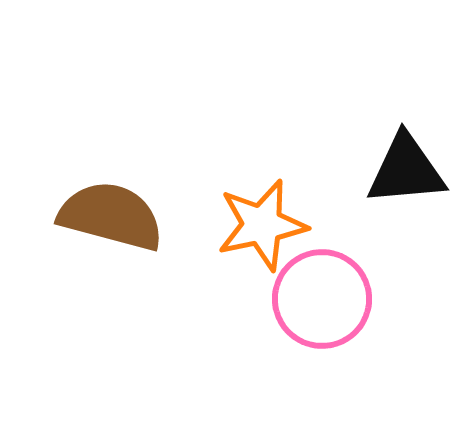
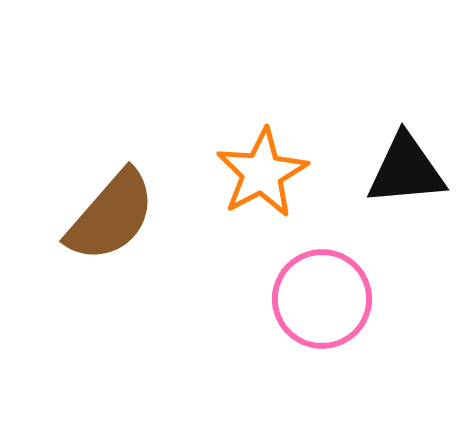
brown semicircle: rotated 116 degrees clockwise
orange star: moved 52 px up; rotated 16 degrees counterclockwise
